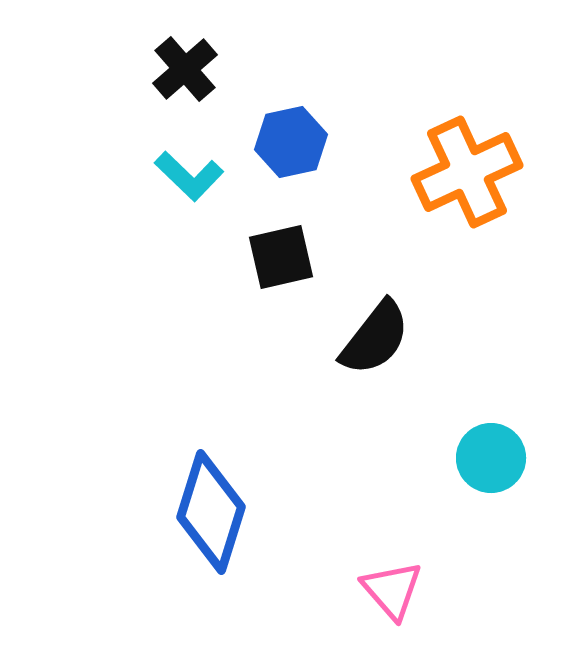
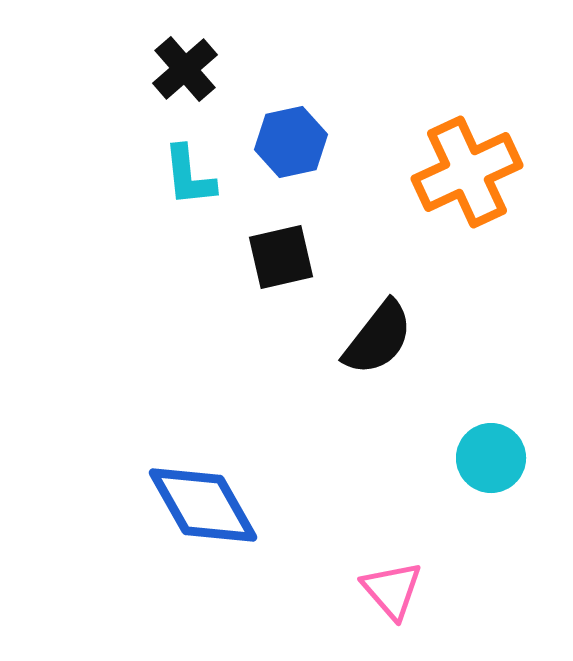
cyan L-shape: rotated 40 degrees clockwise
black semicircle: moved 3 px right
blue diamond: moved 8 px left, 7 px up; rotated 47 degrees counterclockwise
